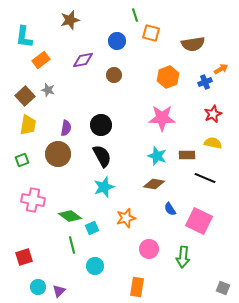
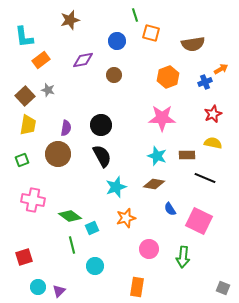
cyan L-shape at (24, 37): rotated 15 degrees counterclockwise
cyan star at (104, 187): moved 12 px right
